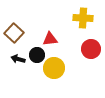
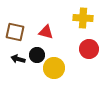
brown square: moved 1 px right, 1 px up; rotated 30 degrees counterclockwise
red triangle: moved 4 px left, 7 px up; rotated 21 degrees clockwise
red circle: moved 2 px left
